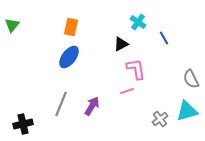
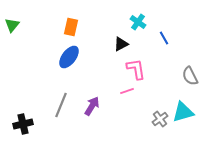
gray semicircle: moved 1 px left, 3 px up
gray line: moved 1 px down
cyan triangle: moved 4 px left, 1 px down
